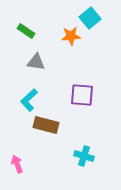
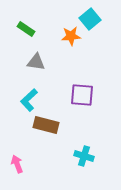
cyan square: moved 1 px down
green rectangle: moved 2 px up
